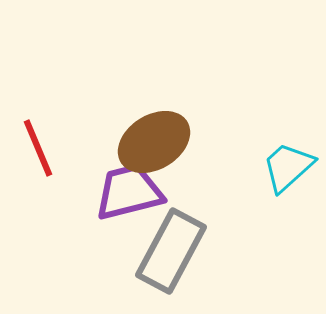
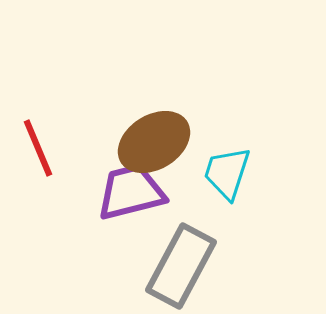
cyan trapezoid: moved 61 px left, 6 px down; rotated 30 degrees counterclockwise
purple trapezoid: moved 2 px right
gray rectangle: moved 10 px right, 15 px down
